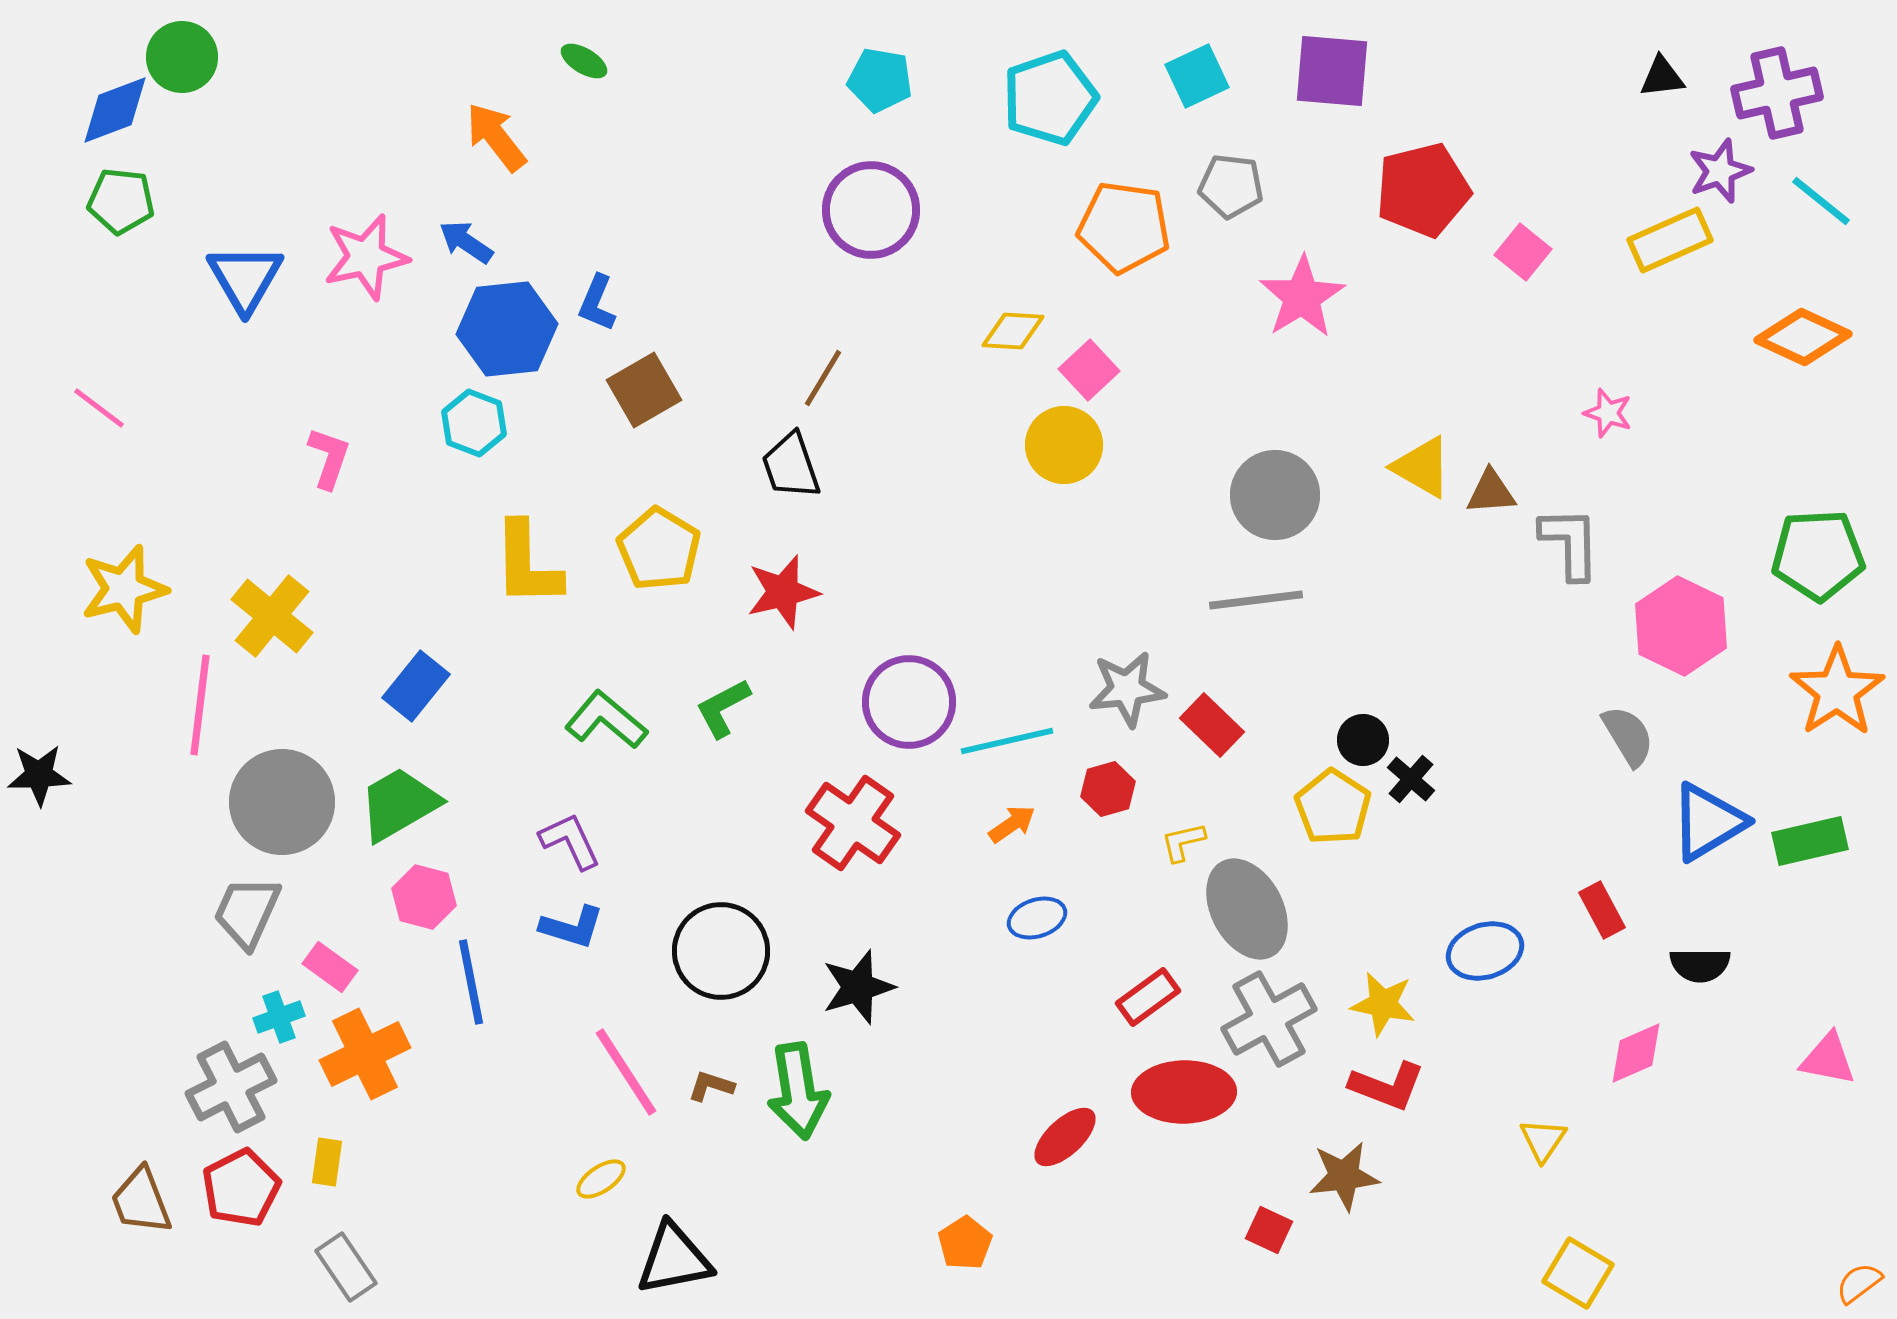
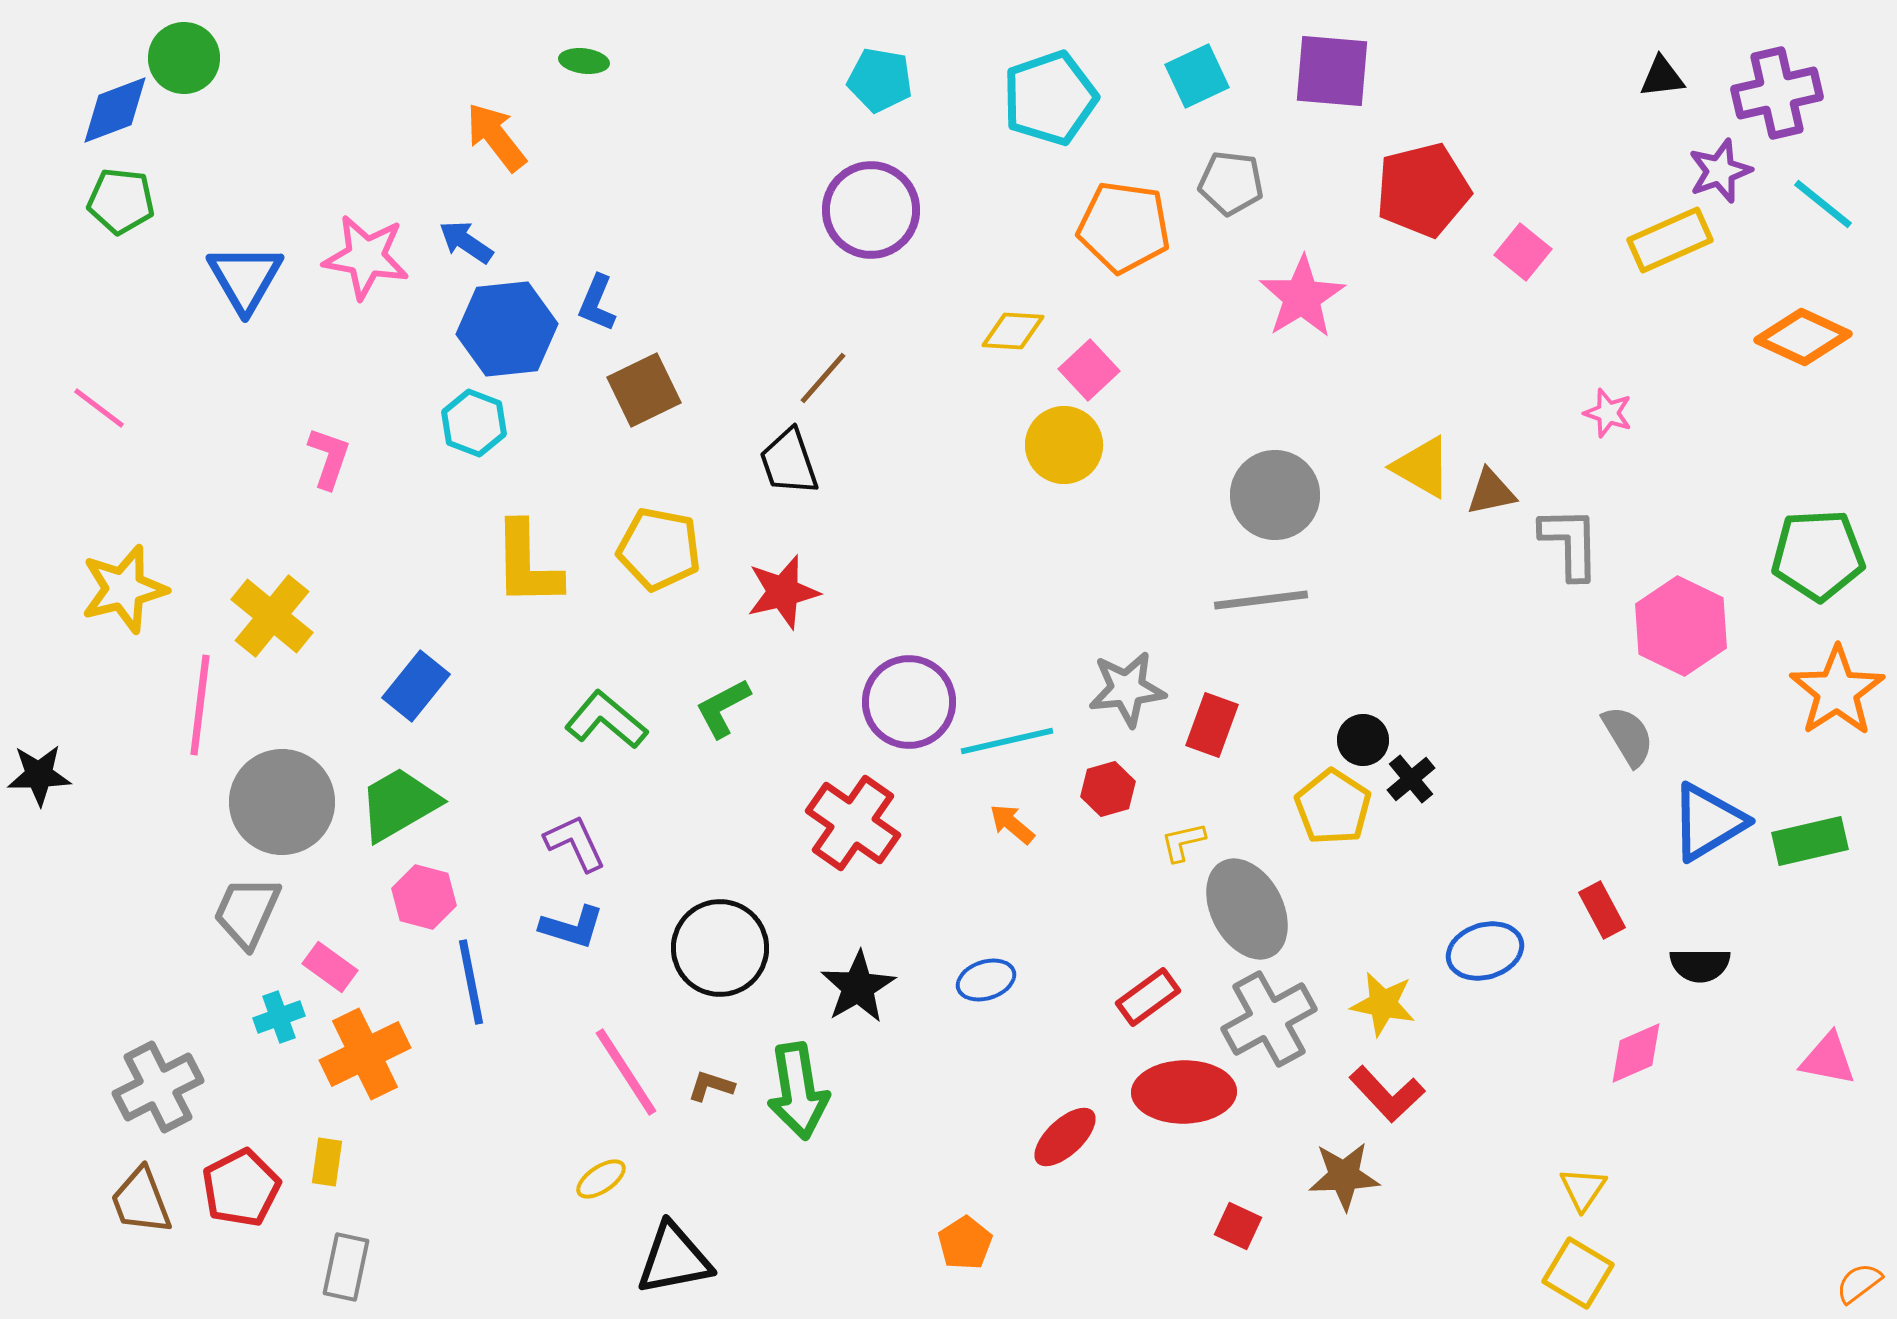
green circle at (182, 57): moved 2 px right, 1 px down
green ellipse at (584, 61): rotated 24 degrees counterclockwise
gray pentagon at (1231, 186): moved 3 px up
cyan line at (1821, 201): moved 2 px right, 3 px down
pink star at (366, 257): rotated 22 degrees clockwise
brown line at (823, 378): rotated 10 degrees clockwise
brown square at (644, 390): rotated 4 degrees clockwise
black trapezoid at (791, 466): moved 2 px left, 4 px up
brown triangle at (1491, 492): rotated 8 degrees counterclockwise
yellow pentagon at (659, 549): rotated 20 degrees counterclockwise
gray line at (1256, 600): moved 5 px right
red rectangle at (1212, 725): rotated 66 degrees clockwise
black cross at (1411, 779): rotated 9 degrees clockwise
orange arrow at (1012, 824): rotated 105 degrees counterclockwise
purple L-shape at (570, 841): moved 5 px right, 2 px down
blue ellipse at (1037, 918): moved 51 px left, 62 px down
black circle at (721, 951): moved 1 px left, 3 px up
black star at (858, 987): rotated 14 degrees counterclockwise
red L-shape at (1387, 1086): moved 8 px down; rotated 26 degrees clockwise
gray cross at (231, 1087): moved 73 px left
yellow triangle at (1543, 1140): moved 40 px right, 49 px down
brown star at (1344, 1176): rotated 4 degrees clockwise
red square at (1269, 1230): moved 31 px left, 4 px up
gray rectangle at (346, 1267): rotated 46 degrees clockwise
